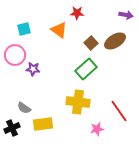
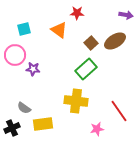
yellow cross: moved 2 px left, 1 px up
